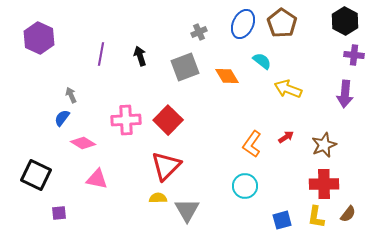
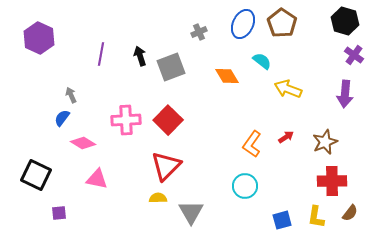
black hexagon: rotated 12 degrees counterclockwise
purple cross: rotated 30 degrees clockwise
gray square: moved 14 px left
brown star: moved 1 px right, 3 px up
red cross: moved 8 px right, 3 px up
gray triangle: moved 4 px right, 2 px down
brown semicircle: moved 2 px right, 1 px up
